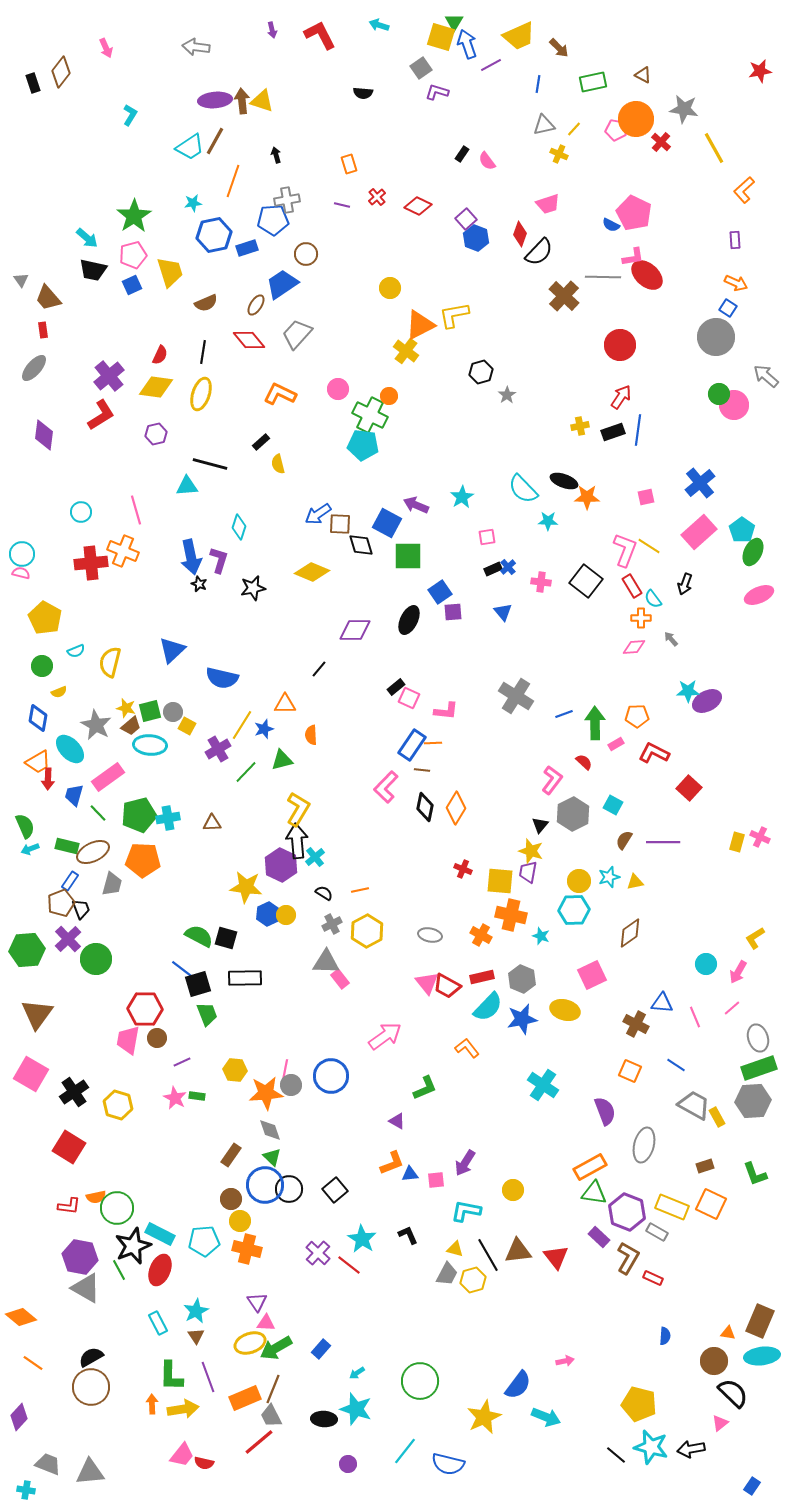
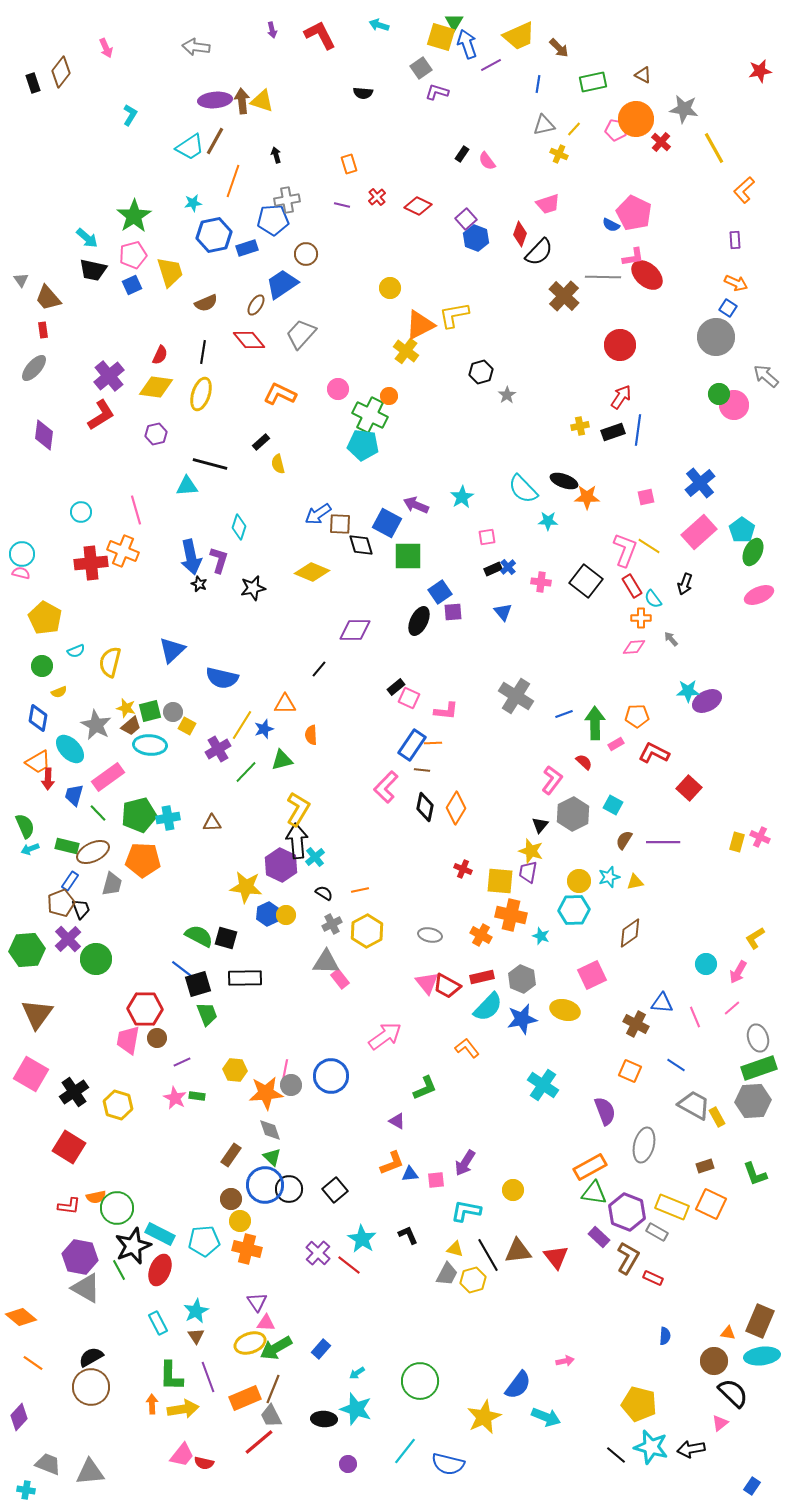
gray trapezoid at (297, 334): moved 4 px right
black ellipse at (409, 620): moved 10 px right, 1 px down
